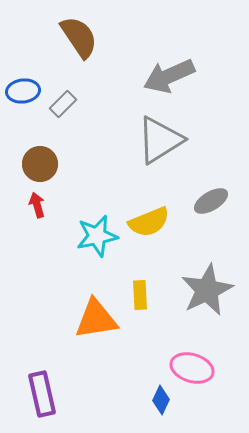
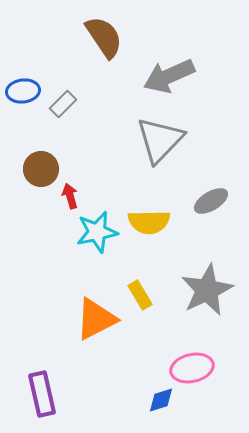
brown semicircle: moved 25 px right
gray triangle: rotated 14 degrees counterclockwise
brown circle: moved 1 px right, 5 px down
red arrow: moved 33 px right, 9 px up
yellow semicircle: rotated 21 degrees clockwise
cyan star: moved 4 px up
yellow rectangle: rotated 28 degrees counterclockwise
orange triangle: rotated 18 degrees counterclockwise
pink ellipse: rotated 30 degrees counterclockwise
blue diamond: rotated 48 degrees clockwise
